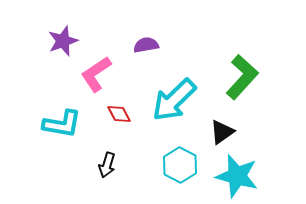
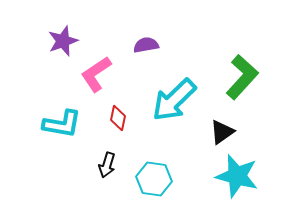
red diamond: moved 1 px left, 4 px down; rotated 40 degrees clockwise
cyan hexagon: moved 26 px left, 14 px down; rotated 20 degrees counterclockwise
